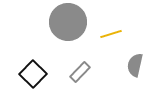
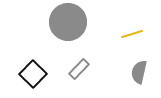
yellow line: moved 21 px right
gray semicircle: moved 4 px right, 7 px down
gray rectangle: moved 1 px left, 3 px up
